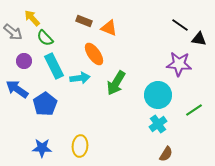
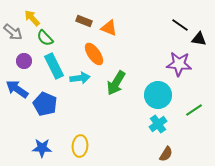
blue pentagon: rotated 15 degrees counterclockwise
